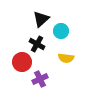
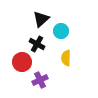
yellow semicircle: rotated 84 degrees clockwise
purple cross: moved 1 px down
